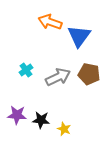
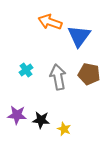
gray arrow: rotated 75 degrees counterclockwise
